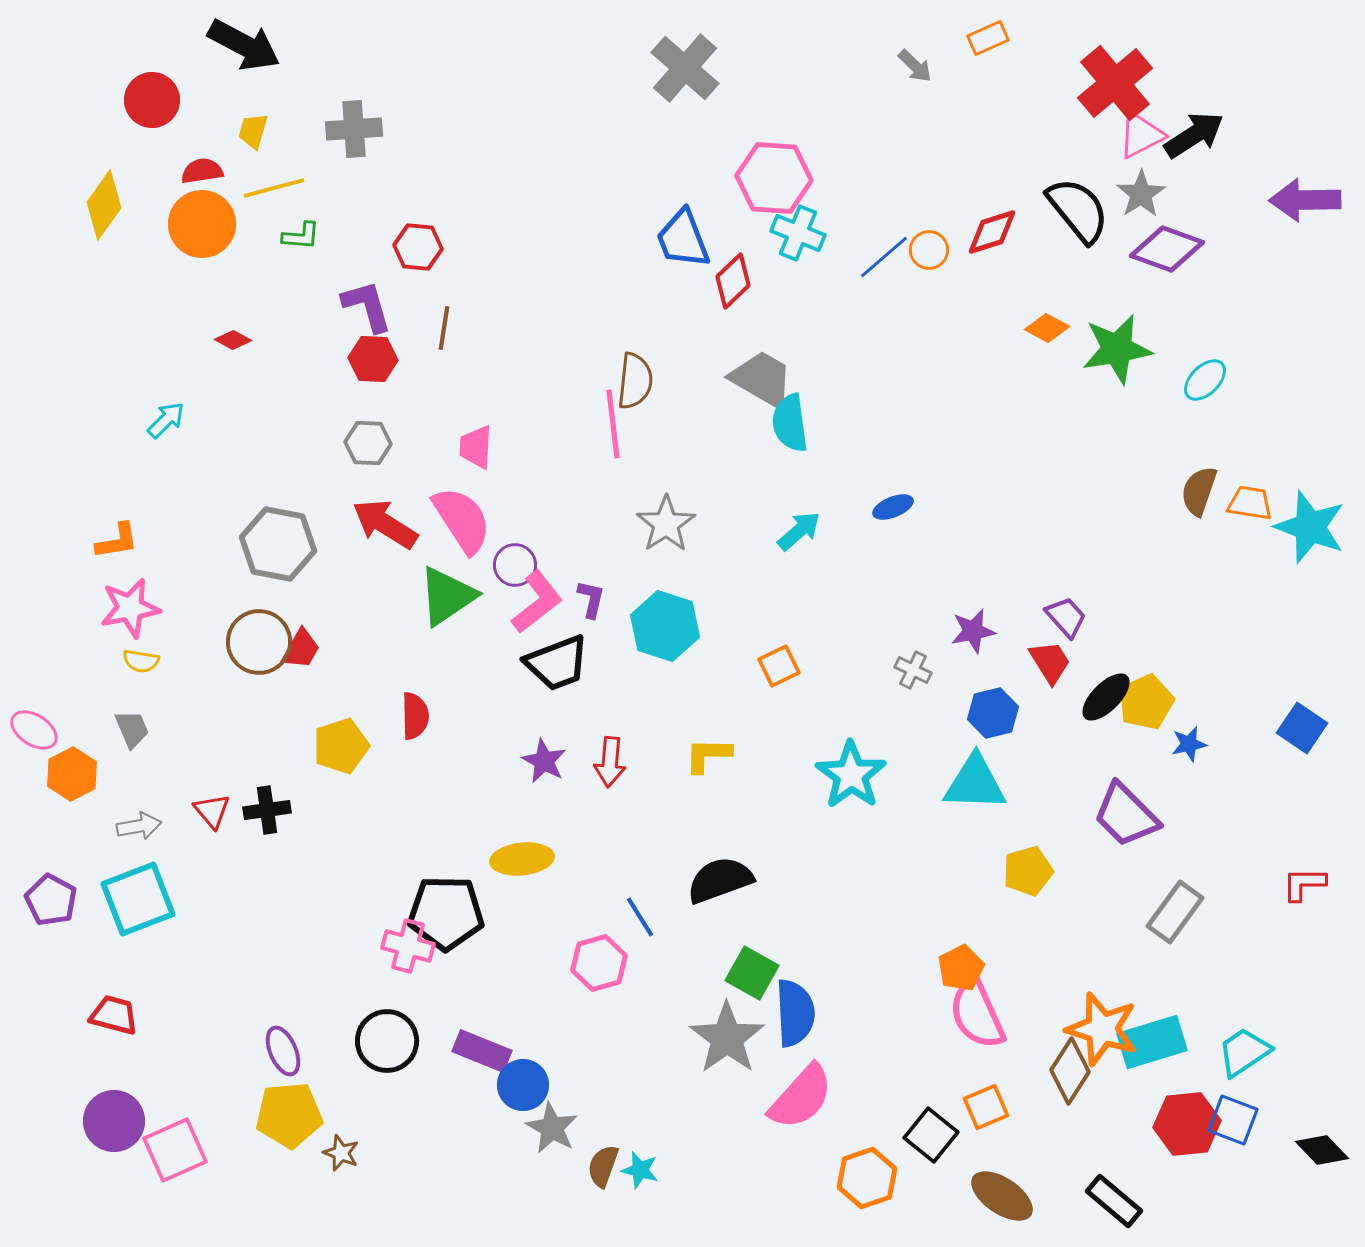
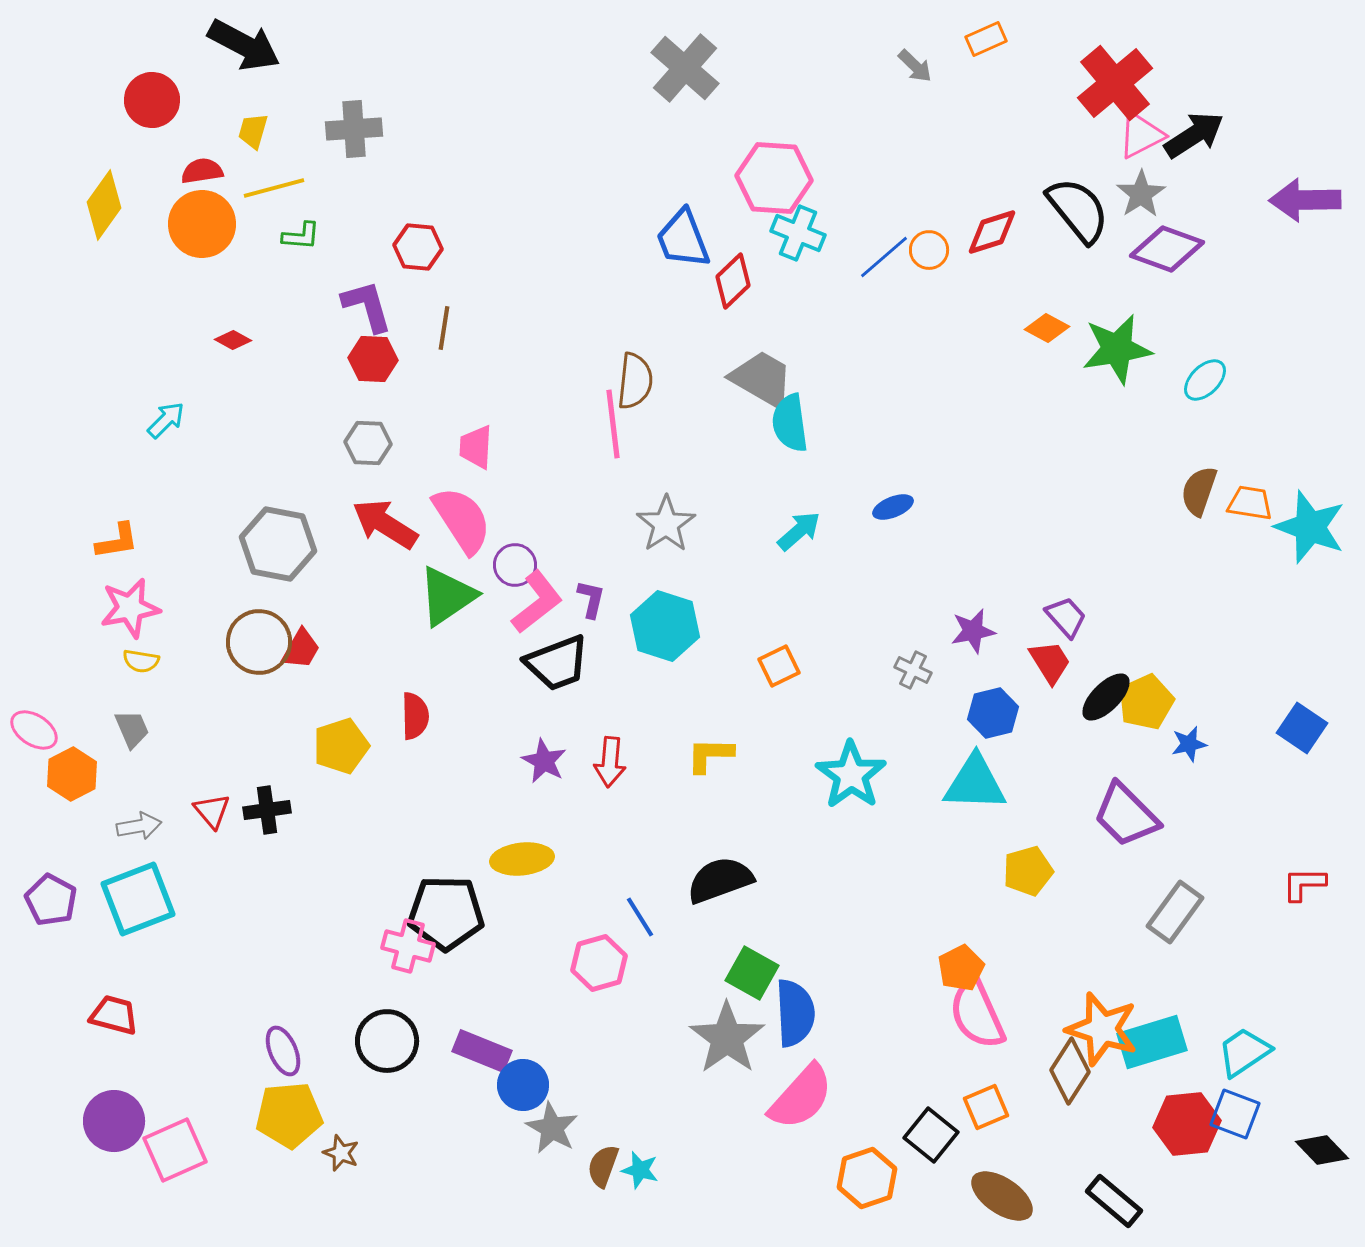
orange rectangle at (988, 38): moved 2 px left, 1 px down
yellow L-shape at (708, 755): moved 2 px right
blue square at (1233, 1120): moved 2 px right, 6 px up
